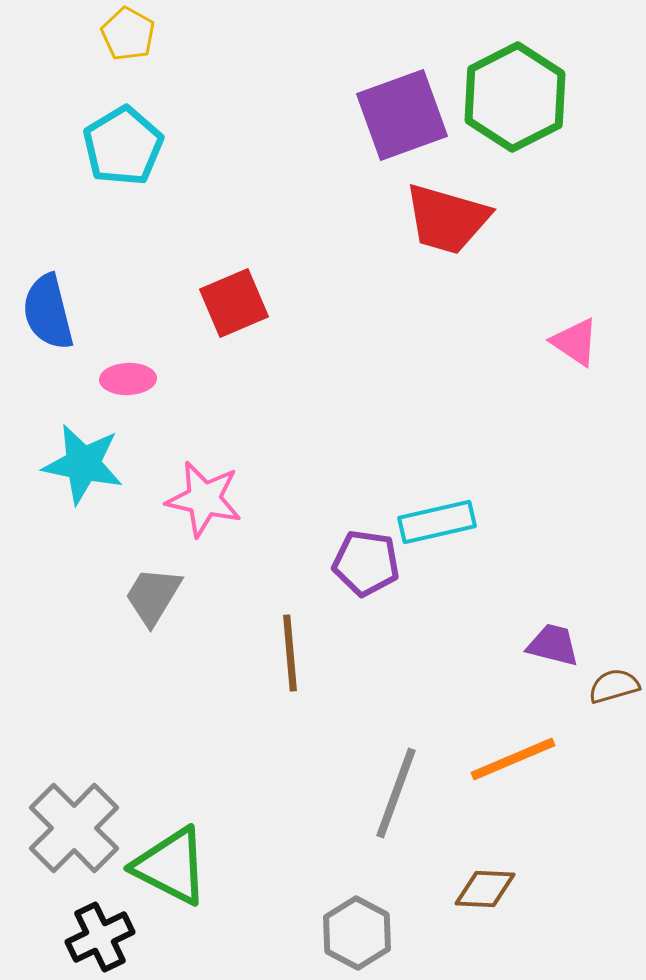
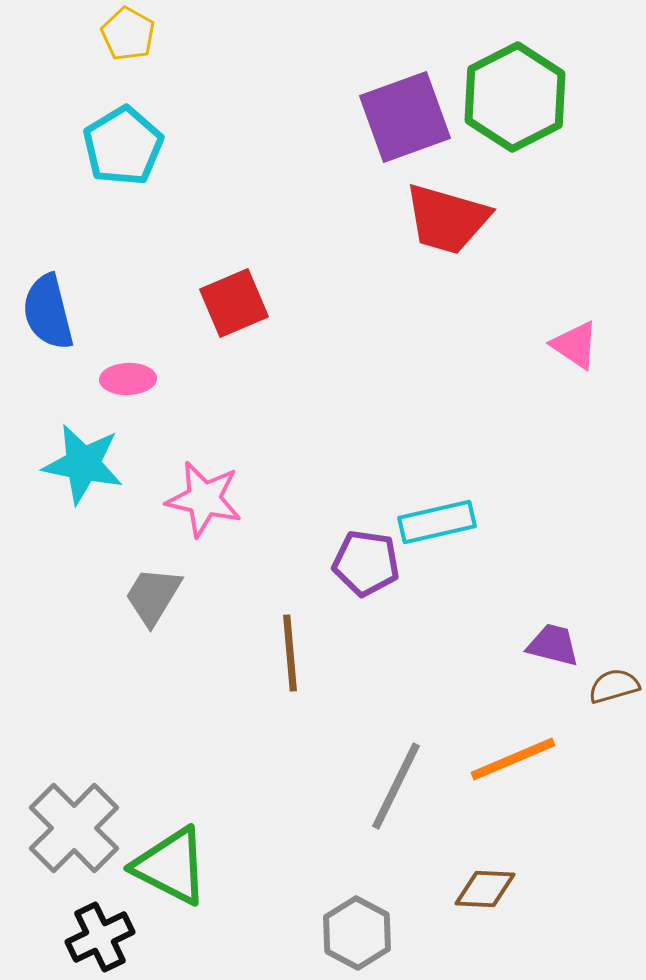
purple square: moved 3 px right, 2 px down
pink triangle: moved 3 px down
gray line: moved 7 px up; rotated 6 degrees clockwise
